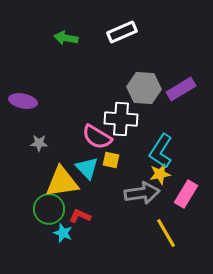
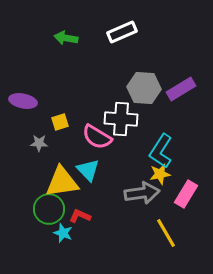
yellow square: moved 51 px left, 38 px up; rotated 30 degrees counterclockwise
cyan triangle: moved 1 px right, 2 px down
